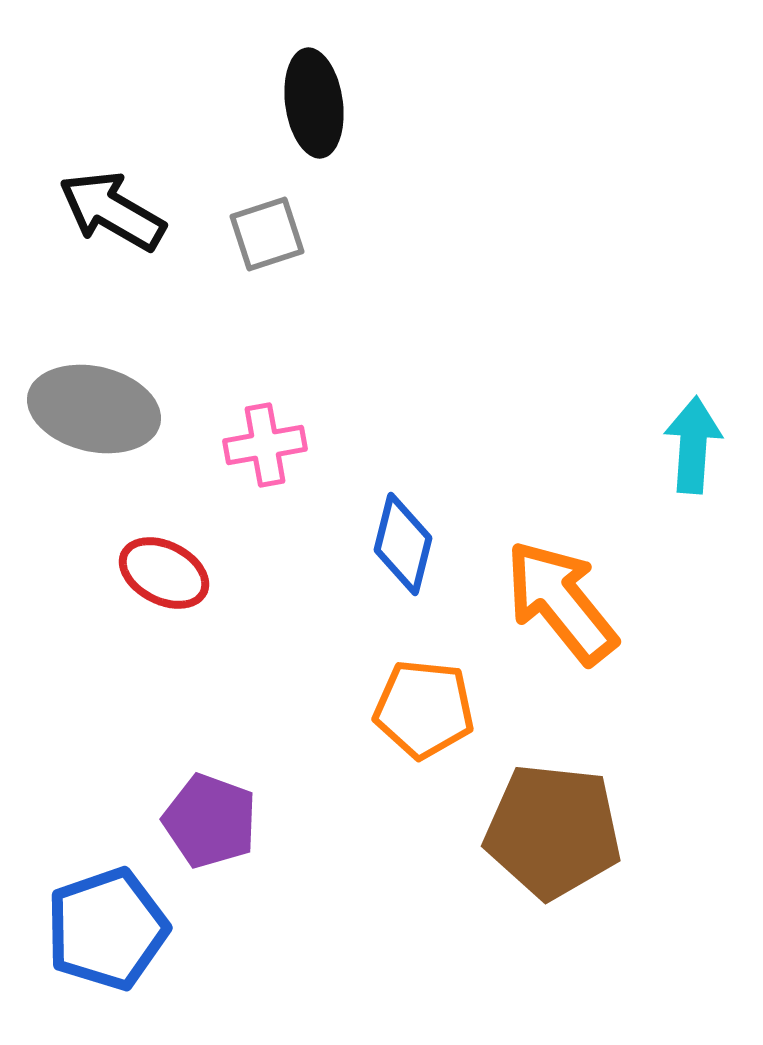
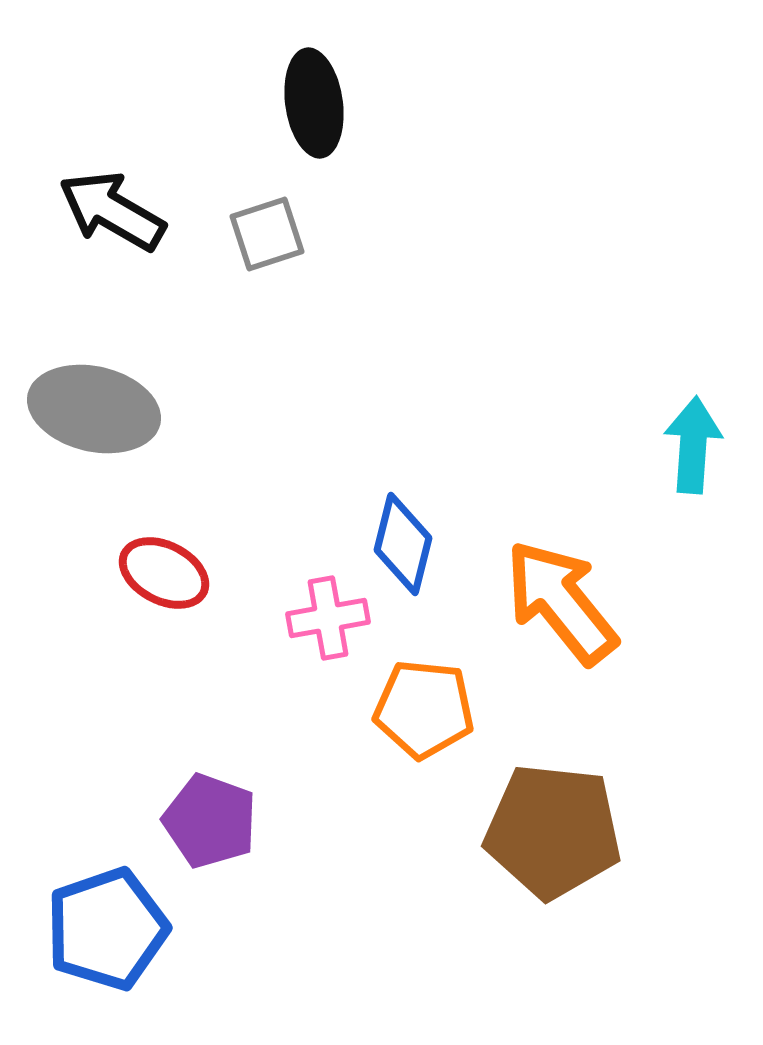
pink cross: moved 63 px right, 173 px down
